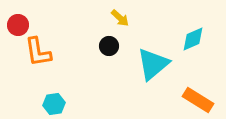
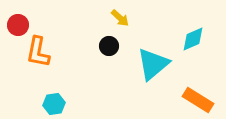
orange L-shape: rotated 20 degrees clockwise
